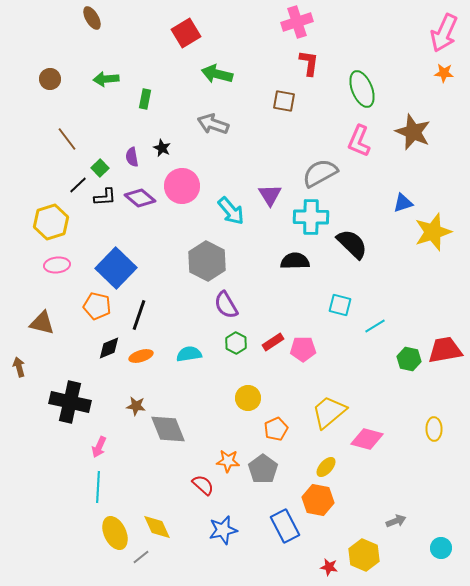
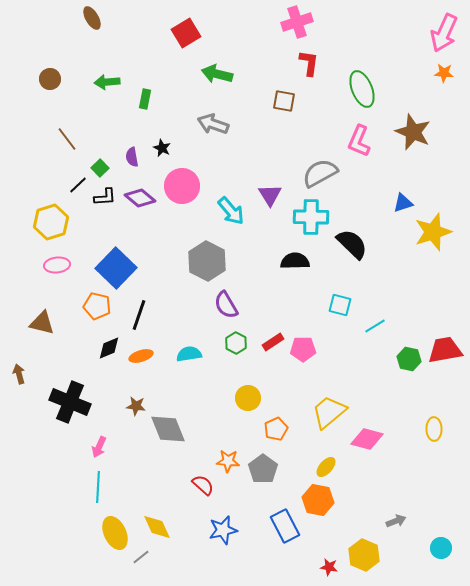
green arrow at (106, 79): moved 1 px right, 3 px down
brown arrow at (19, 367): moved 7 px down
black cross at (70, 402): rotated 9 degrees clockwise
